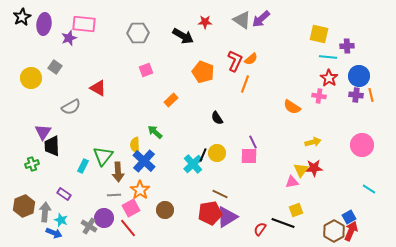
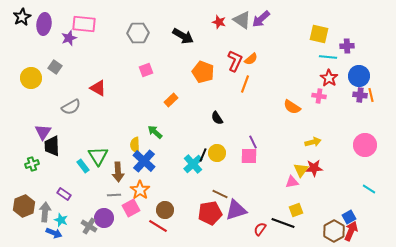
red star at (205, 22): moved 14 px right; rotated 16 degrees clockwise
purple cross at (356, 95): moved 4 px right
pink circle at (362, 145): moved 3 px right
green triangle at (103, 156): moved 5 px left; rotated 10 degrees counterclockwise
cyan rectangle at (83, 166): rotated 64 degrees counterclockwise
purple triangle at (227, 217): moved 9 px right, 7 px up; rotated 15 degrees clockwise
red line at (128, 228): moved 30 px right, 2 px up; rotated 18 degrees counterclockwise
